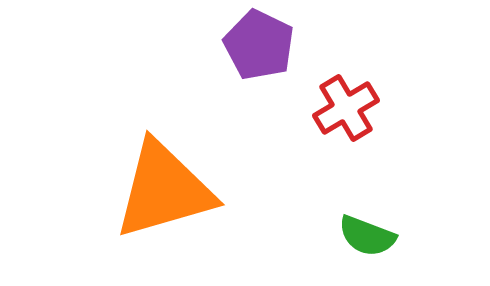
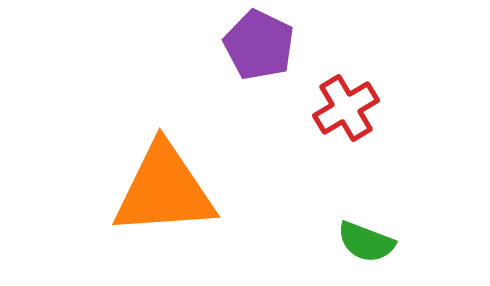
orange triangle: rotated 12 degrees clockwise
green semicircle: moved 1 px left, 6 px down
